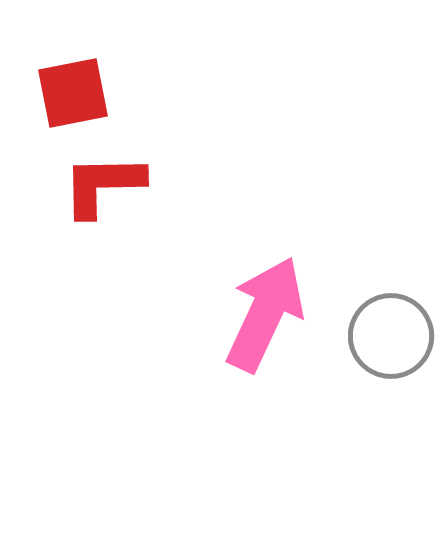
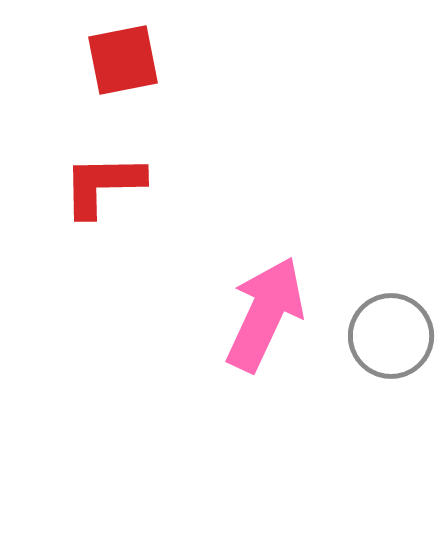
red square: moved 50 px right, 33 px up
